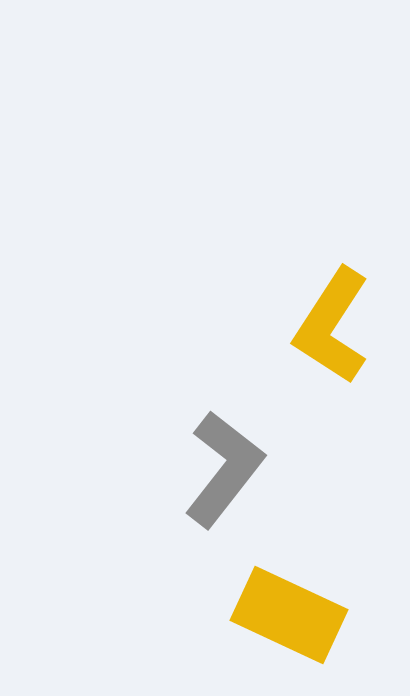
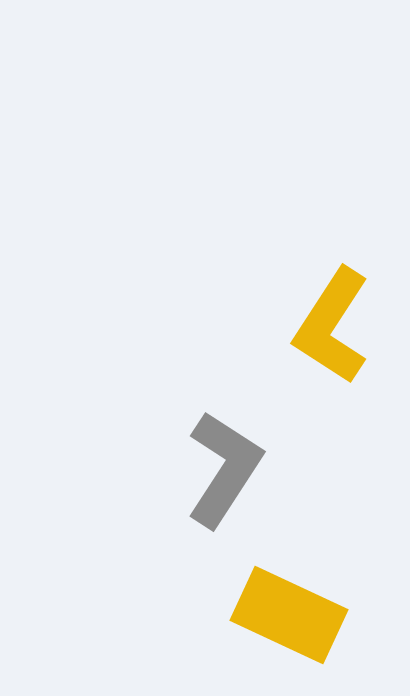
gray L-shape: rotated 5 degrees counterclockwise
